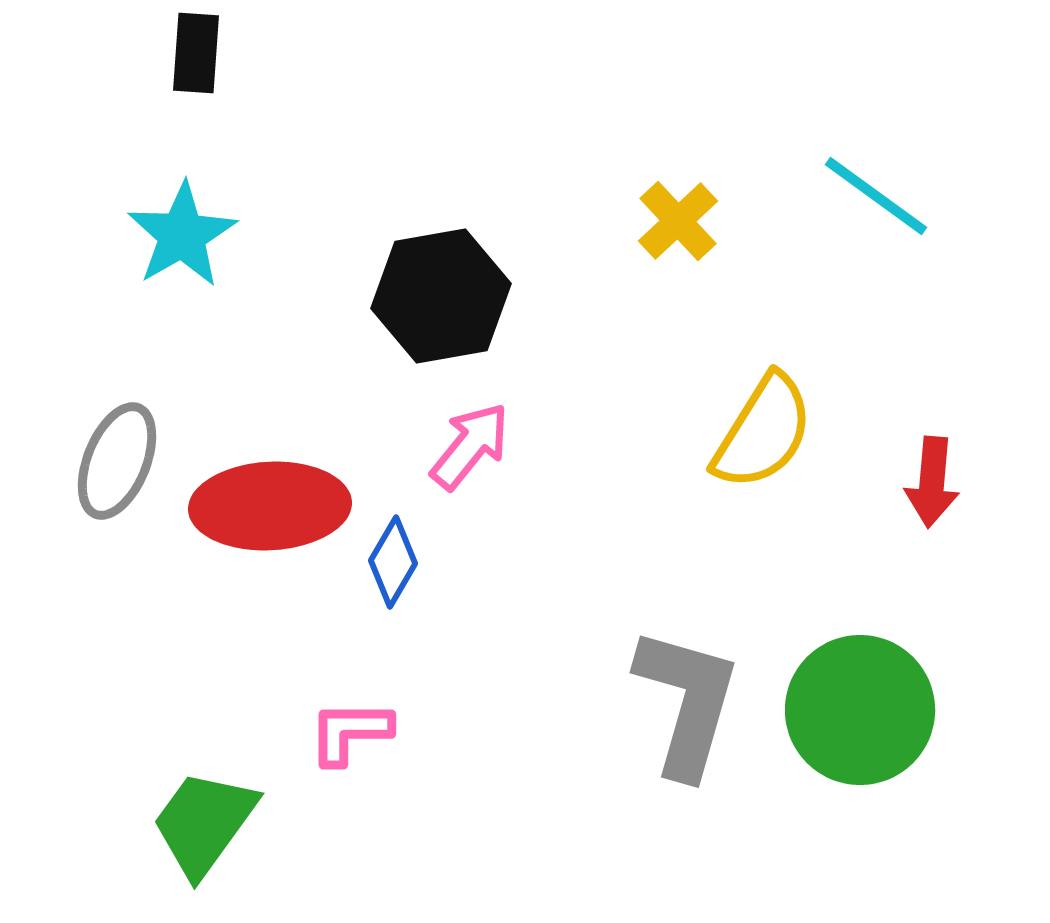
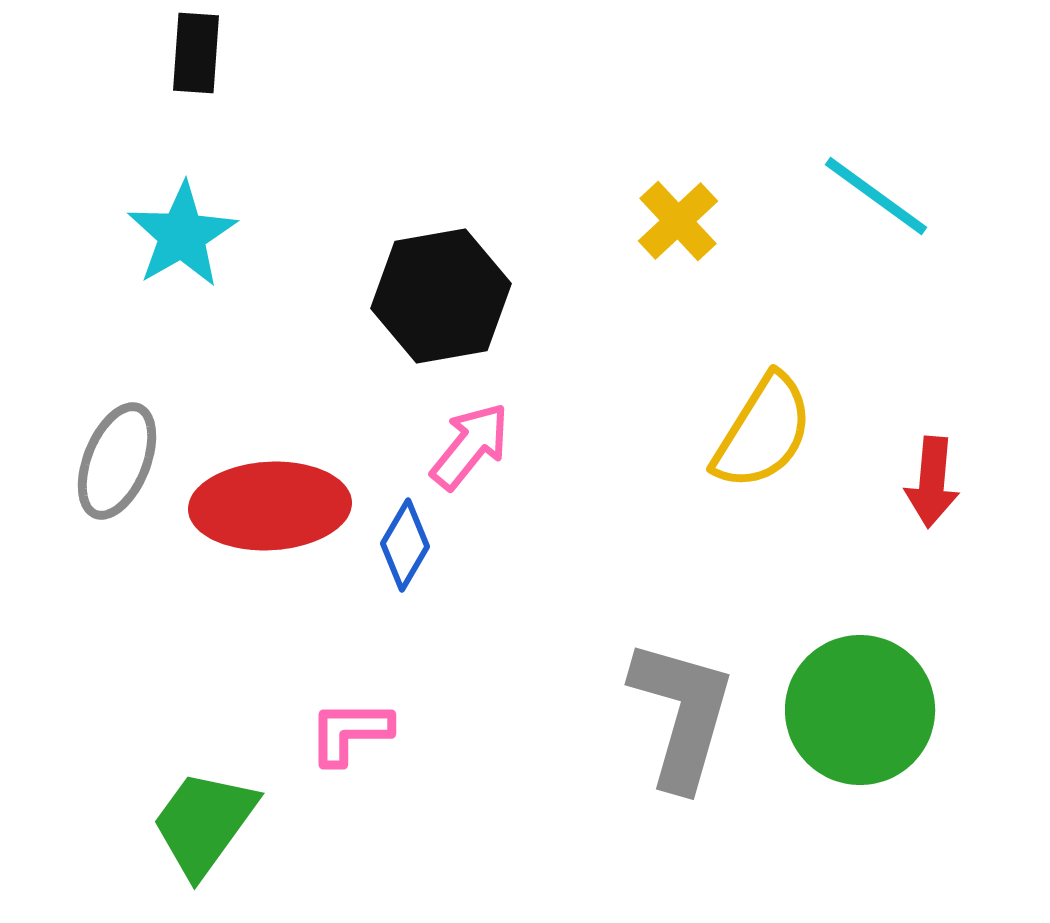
blue diamond: moved 12 px right, 17 px up
gray L-shape: moved 5 px left, 12 px down
